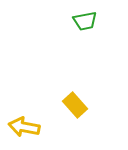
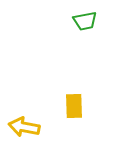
yellow rectangle: moved 1 px left, 1 px down; rotated 40 degrees clockwise
